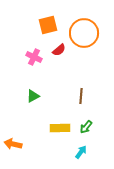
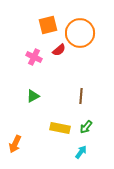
orange circle: moved 4 px left
yellow rectangle: rotated 12 degrees clockwise
orange arrow: moved 2 px right; rotated 78 degrees counterclockwise
